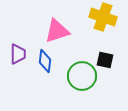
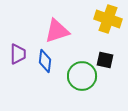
yellow cross: moved 5 px right, 2 px down
